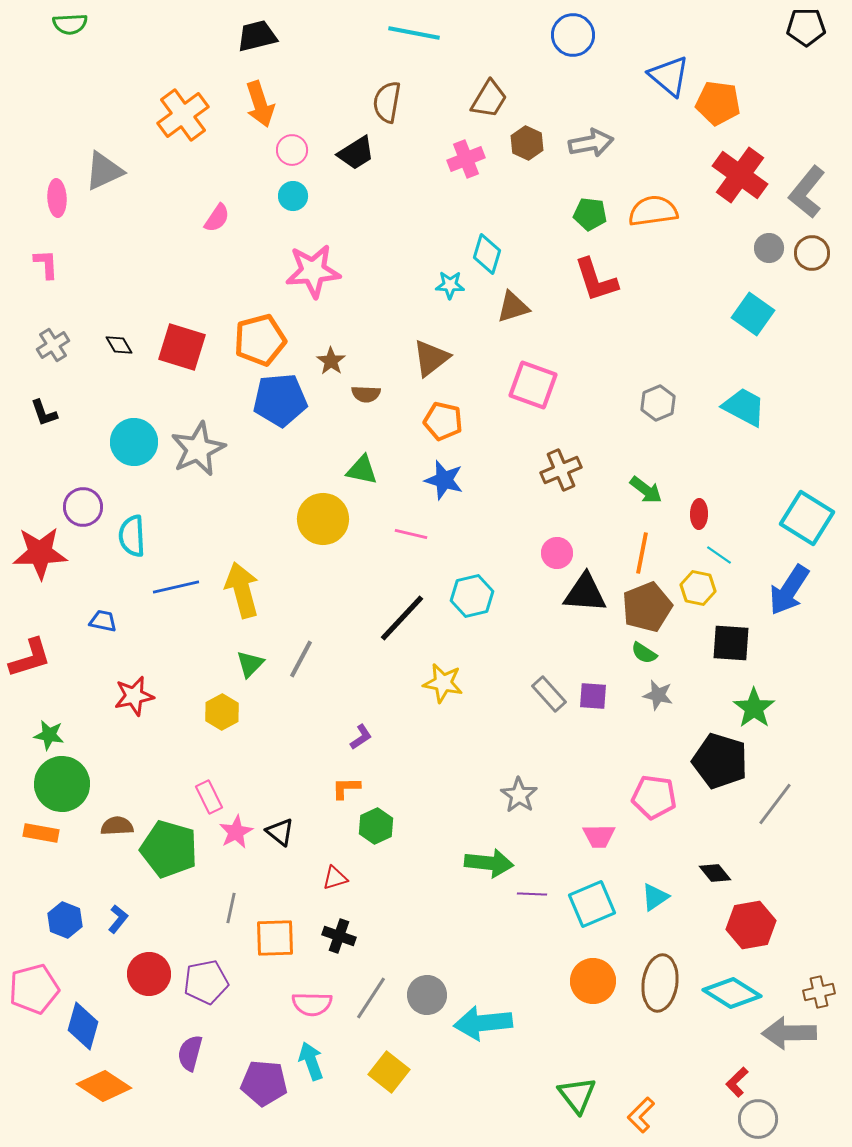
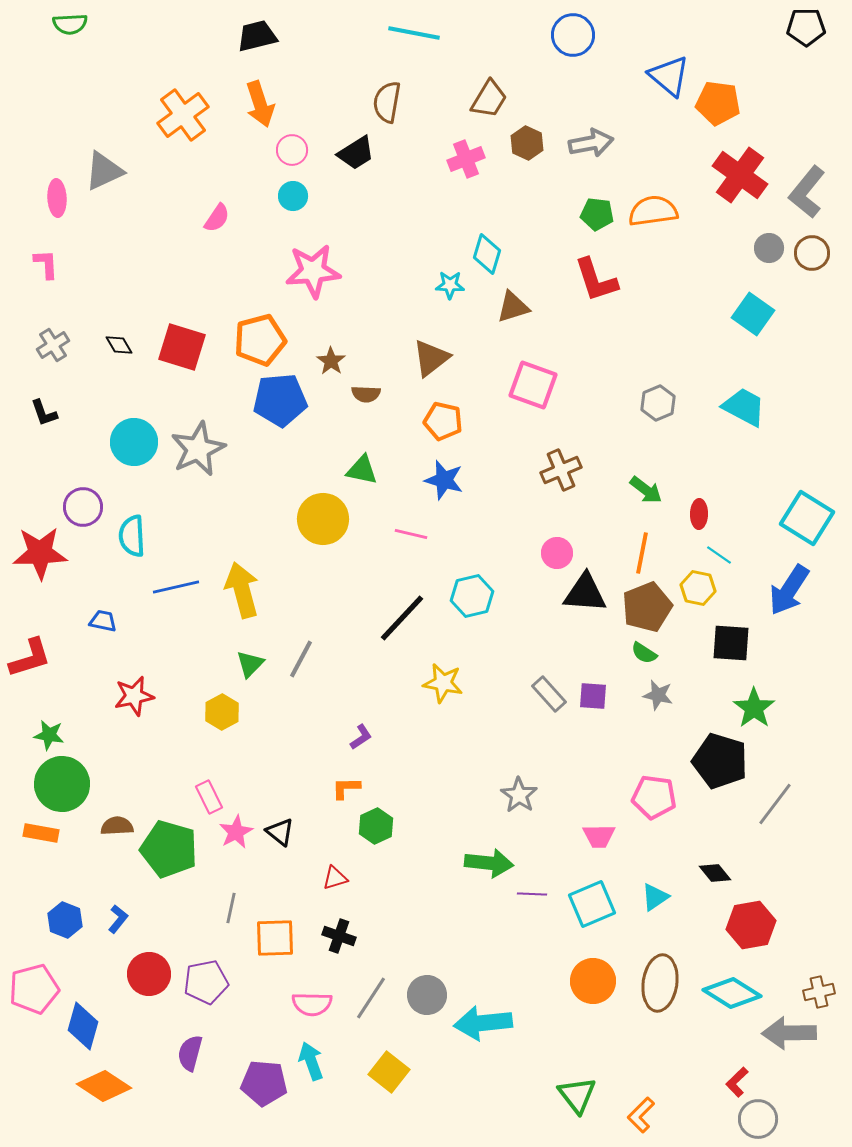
green pentagon at (590, 214): moved 7 px right
